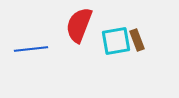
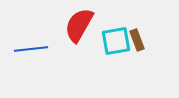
red semicircle: rotated 9 degrees clockwise
